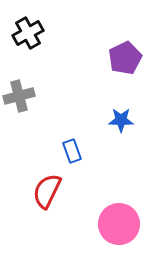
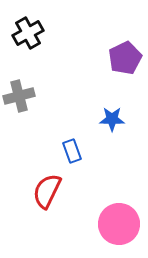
blue star: moved 9 px left, 1 px up
